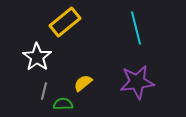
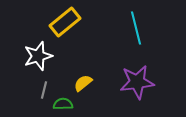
white star: moved 1 px right, 1 px up; rotated 20 degrees clockwise
gray line: moved 1 px up
